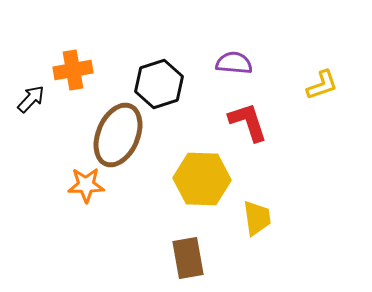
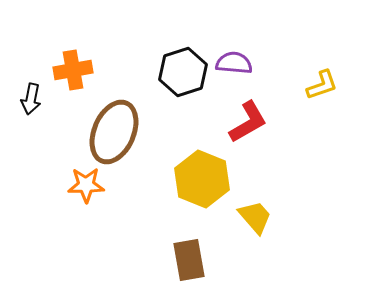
black hexagon: moved 24 px right, 12 px up
black arrow: rotated 148 degrees clockwise
red L-shape: rotated 78 degrees clockwise
brown ellipse: moved 4 px left, 3 px up
yellow hexagon: rotated 20 degrees clockwise
yellow trapezoid: moved 2 px left, 1 px up; rotated 33 degrees counterclockwise
brown rectangle: moved 1 px right, 2 px down
